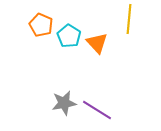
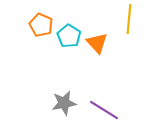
purple line: moved 7 px right
